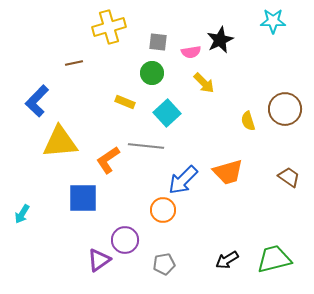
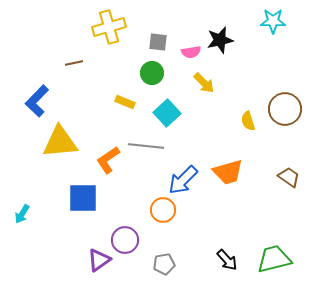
black star: rotated 12 degrees clockwise
black arrow: rotated 100 degrees counterclockwise
